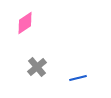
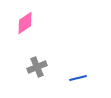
gray cross: rotated 18 degrees clockwise
